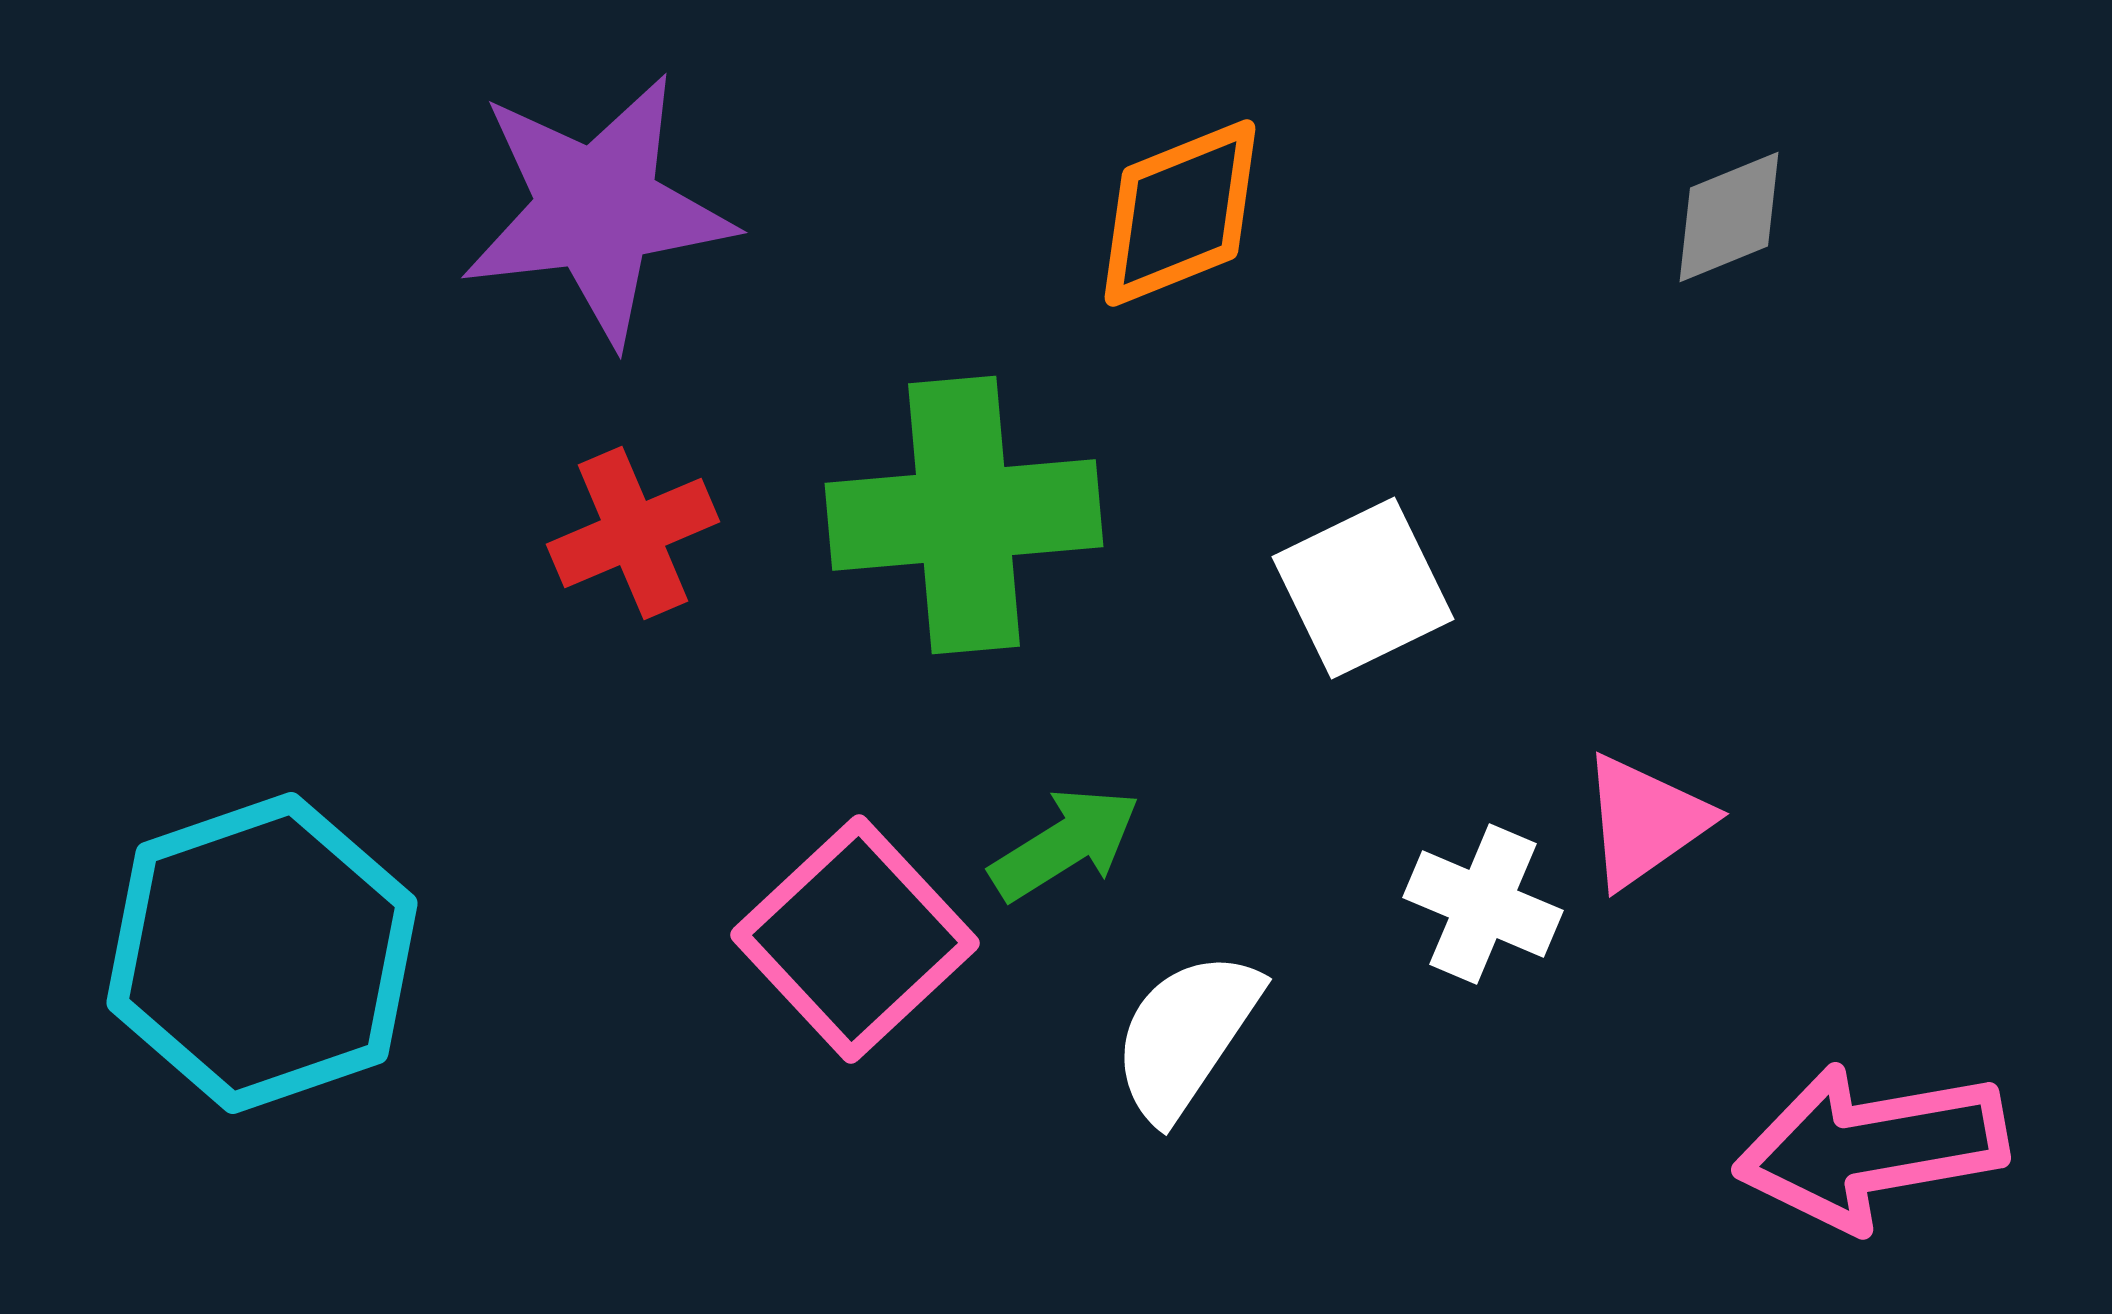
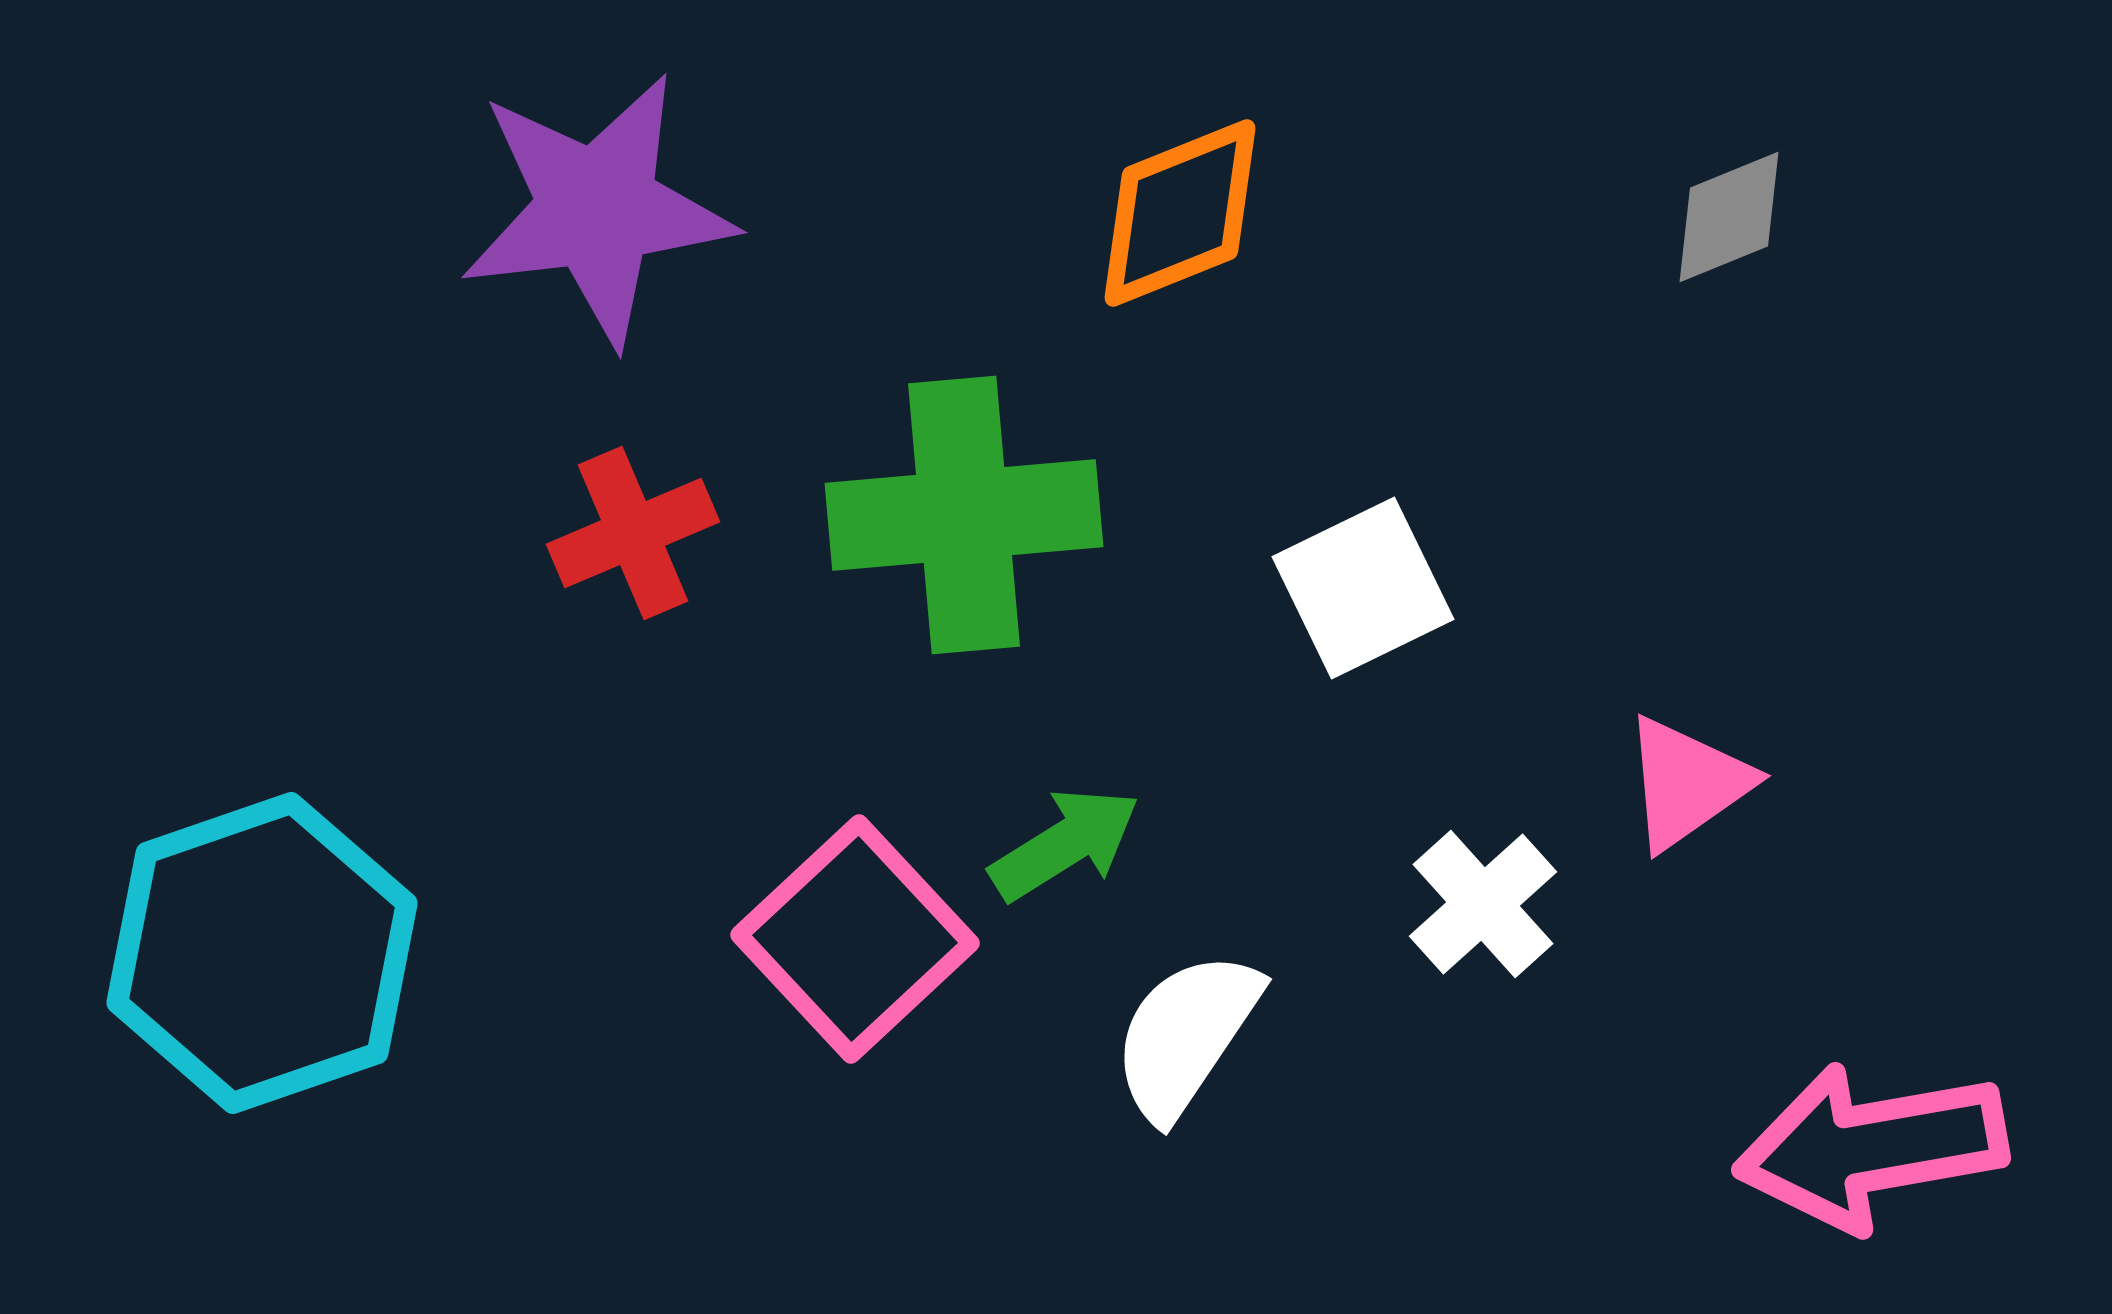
pink triangle: moved 42 px right, 38 px up
white cross: rotated 25 degrees clockwise
